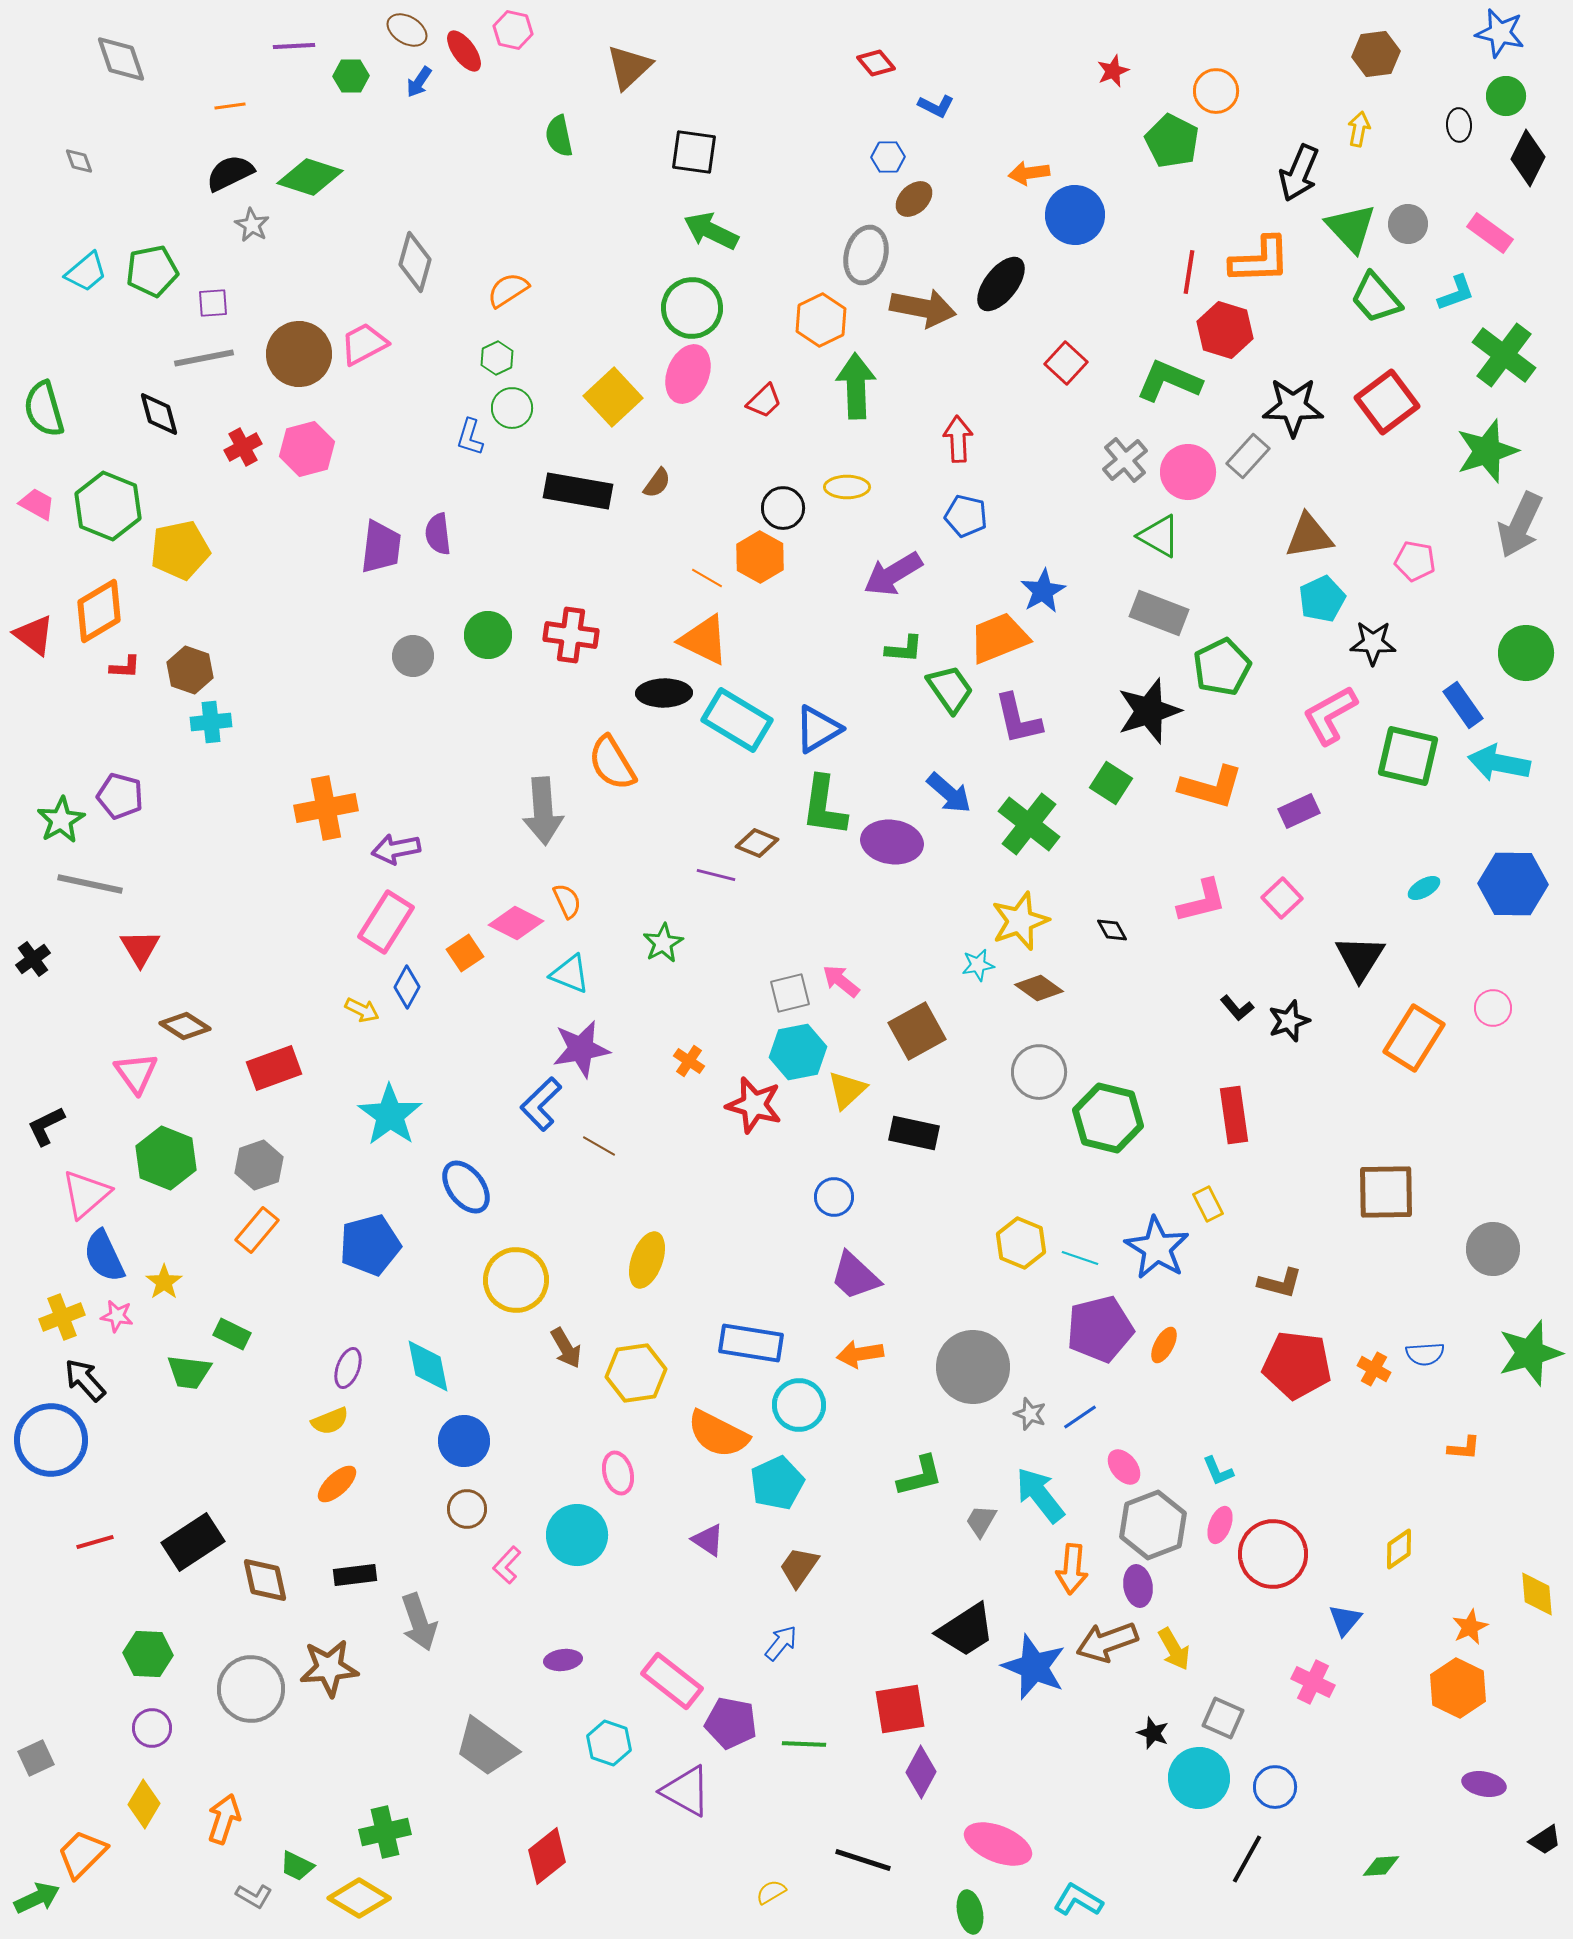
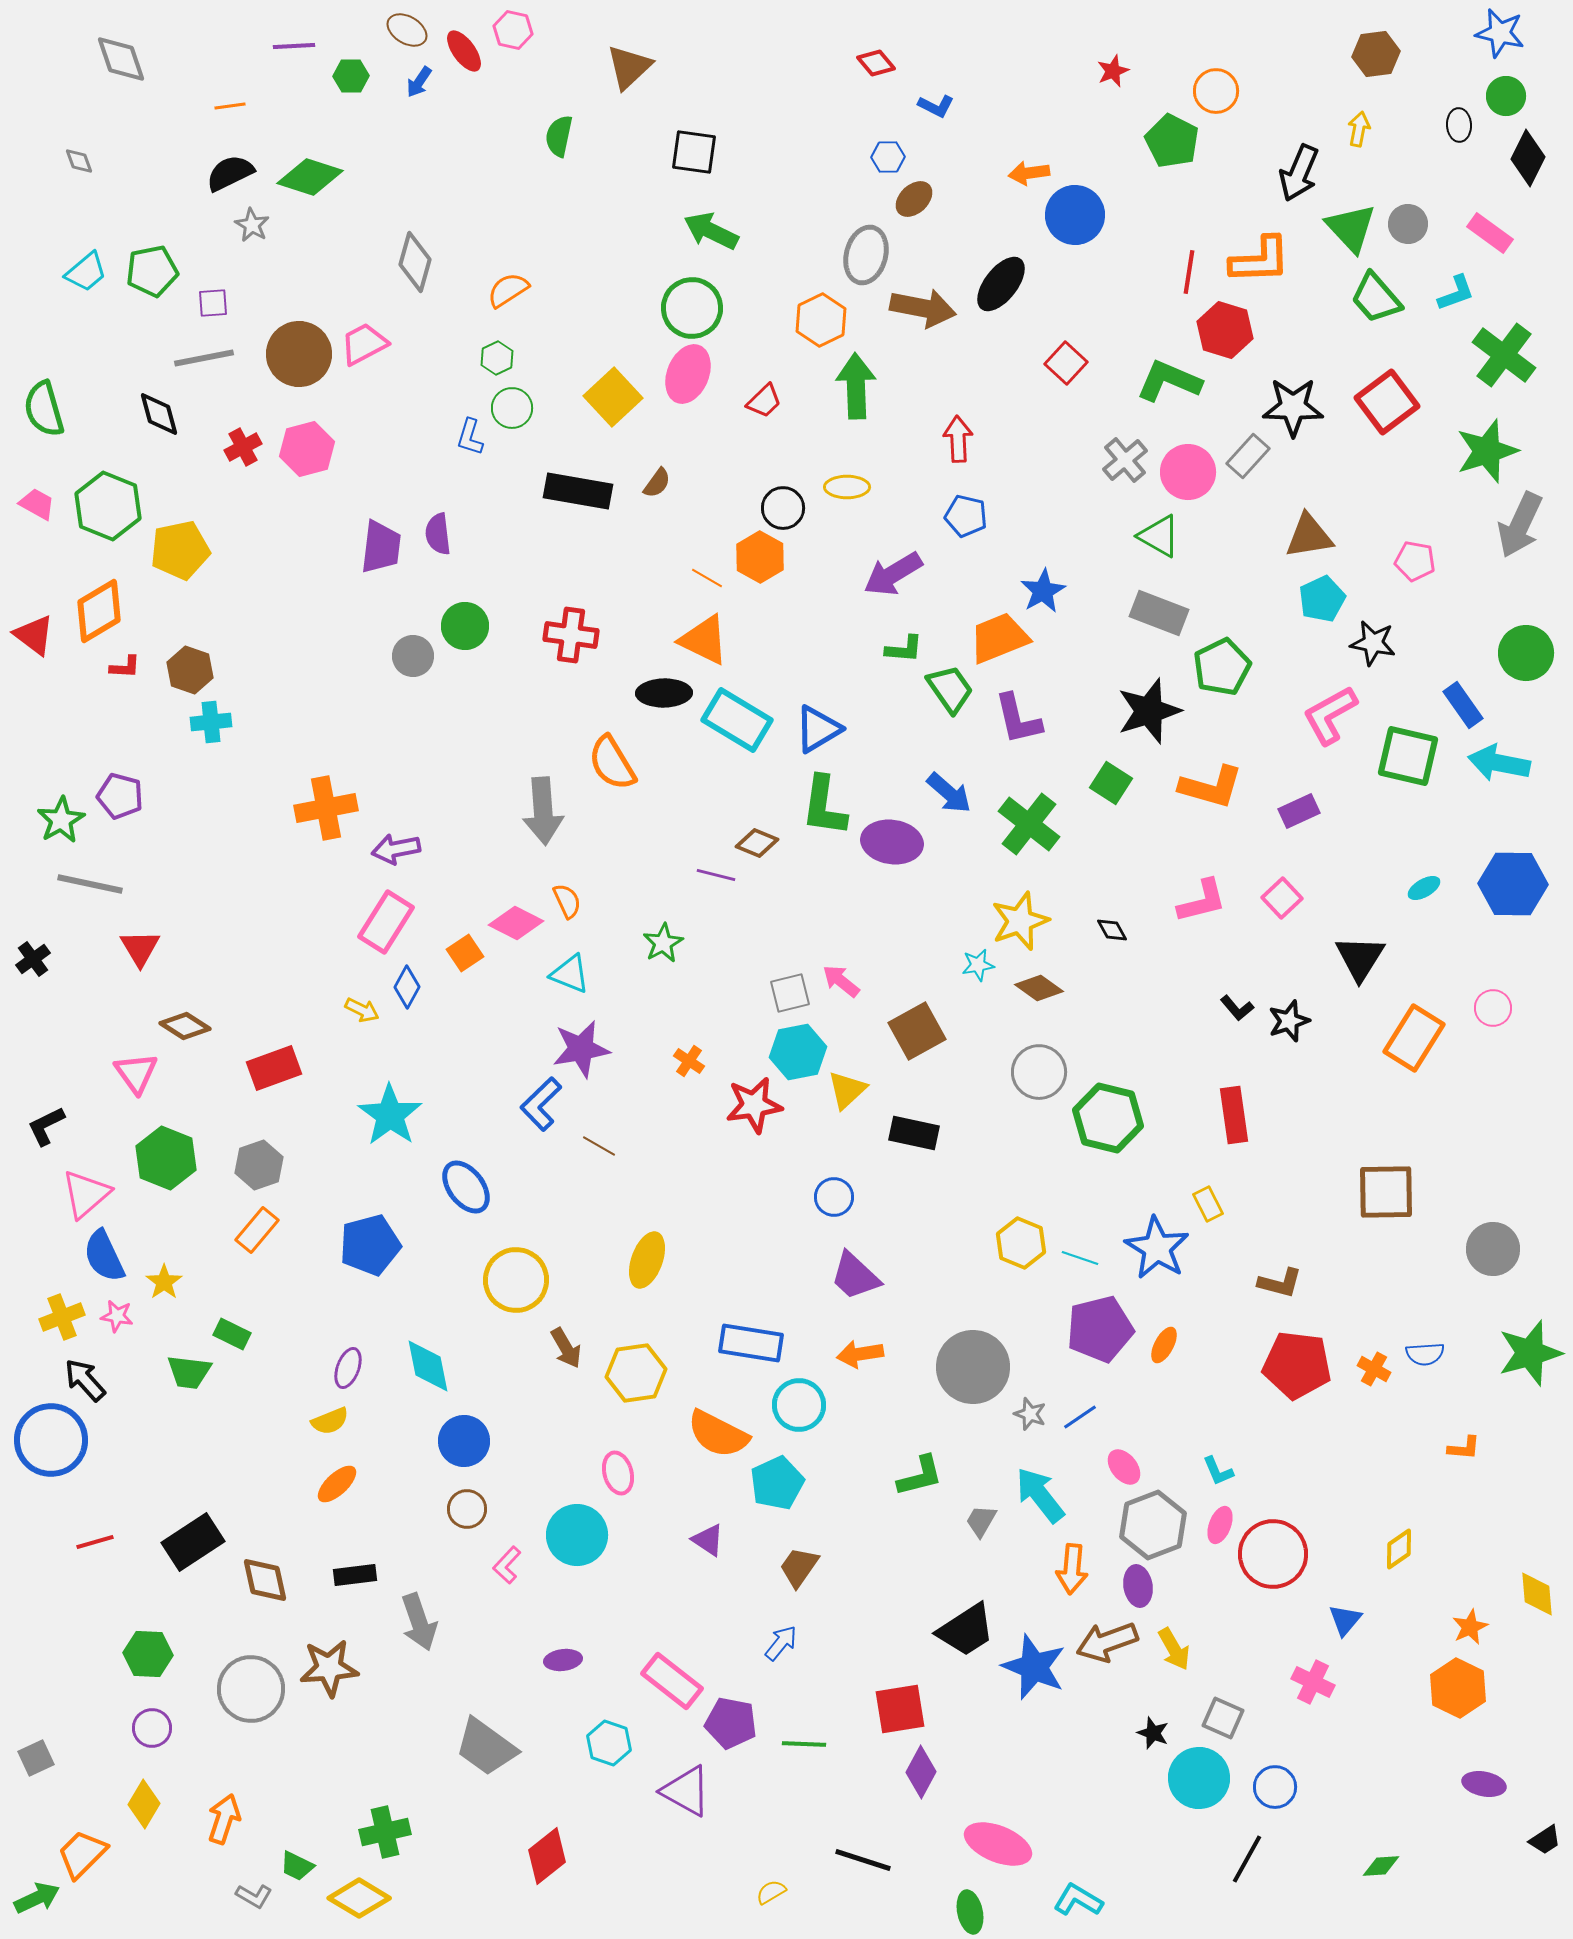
green semicircle at (559, 136): rotated 24 degrees clockwise
green circle at (488, 635): moved 23 px left, 9 px up
black star at (1373, 643): rotated 9 degrees clockwise
red star at (754, 1105): rotated 24 degrees counterclockwise
